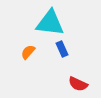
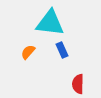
blue rectangle: moved 1 px down
red semicircle: rotated 66 degrees clockwise
